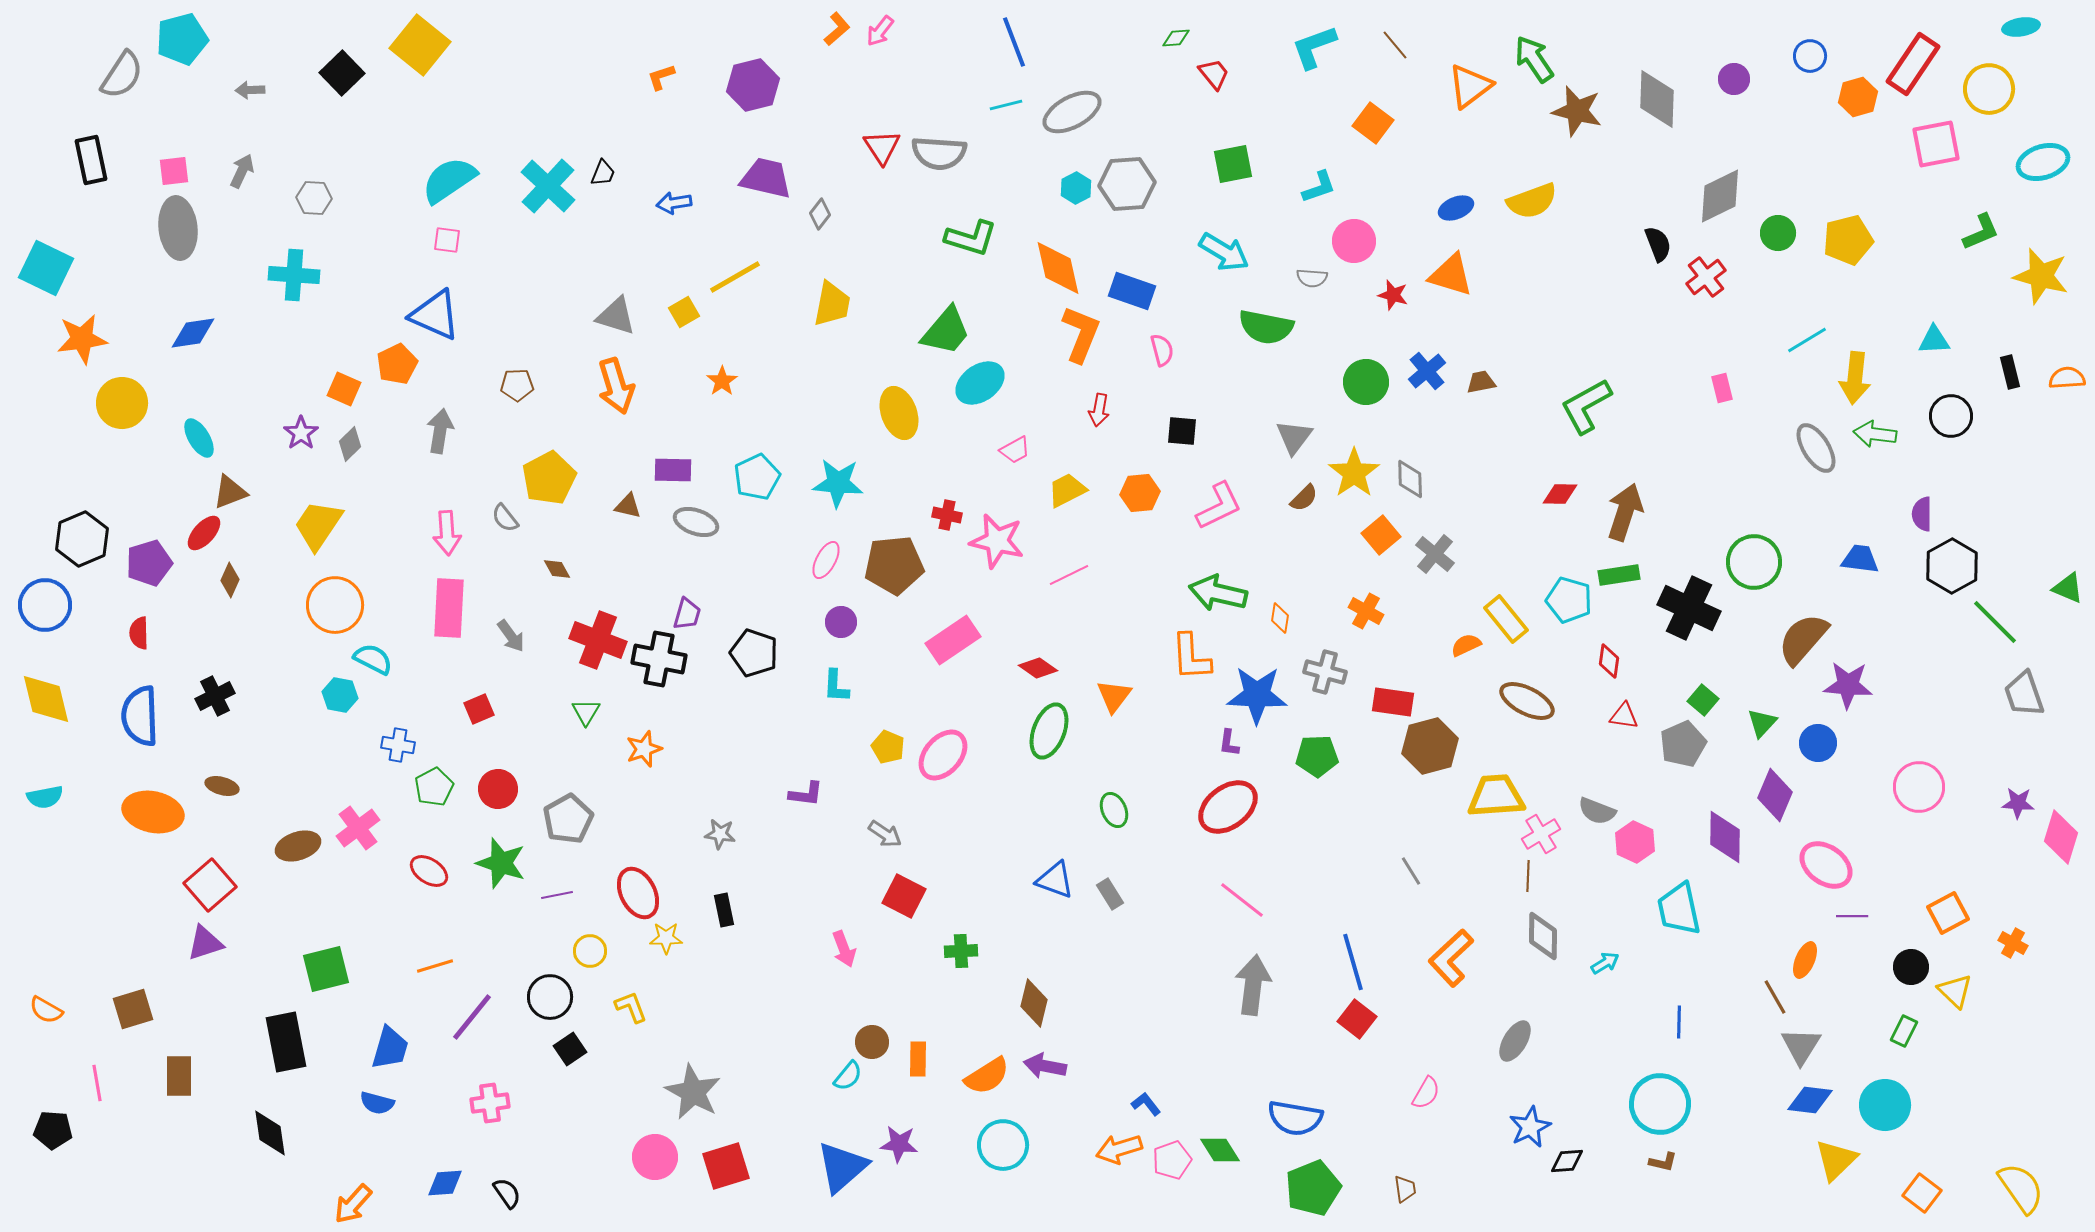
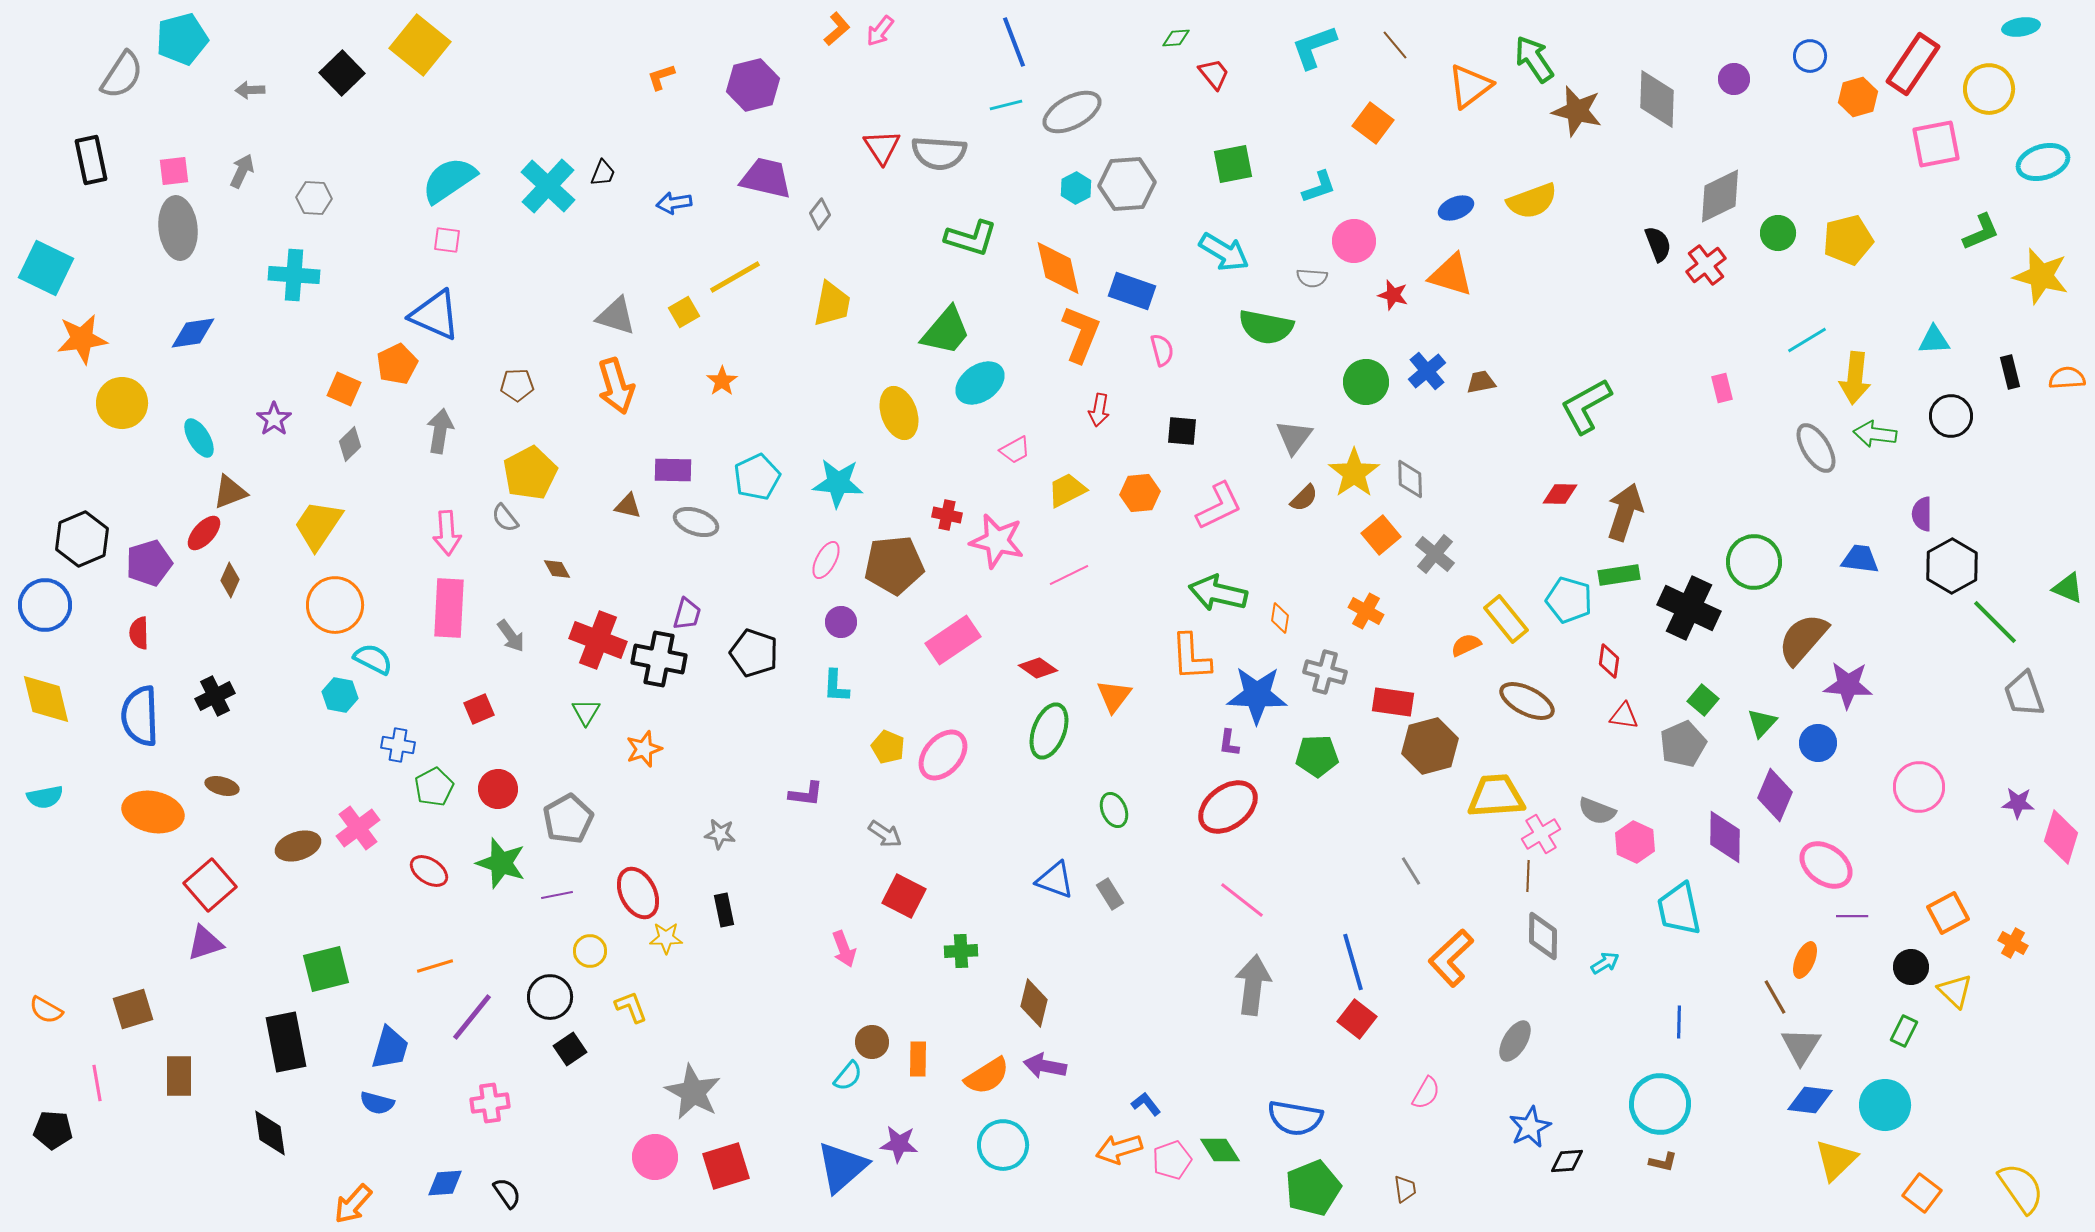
red cross at (1706, 277): moved 12 px up
purple star at (301, 433): moved 27 px left, 14 px up
yellow pentagon at (549, 478): moved 19 px left, 5 px up
